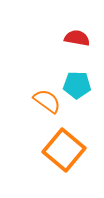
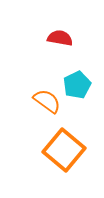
red semicircle: moved 17 px left
cyan pentagon: rotated 28 degrees counterclockwise
